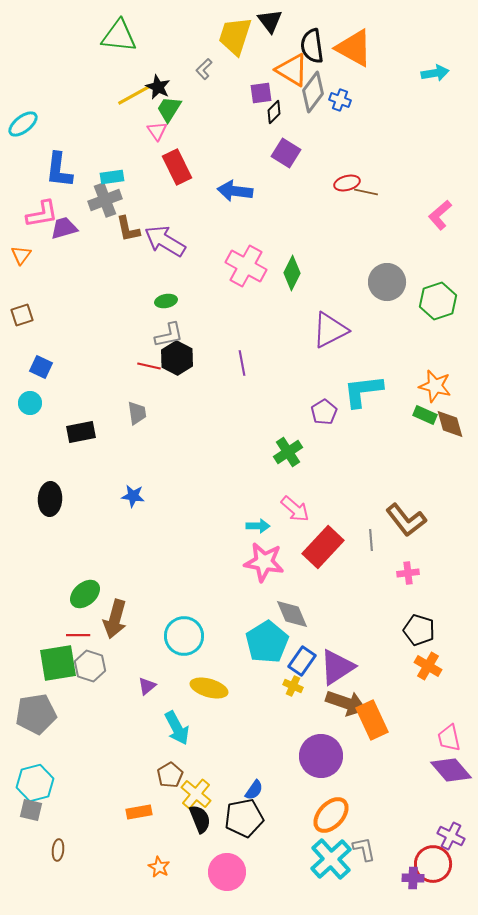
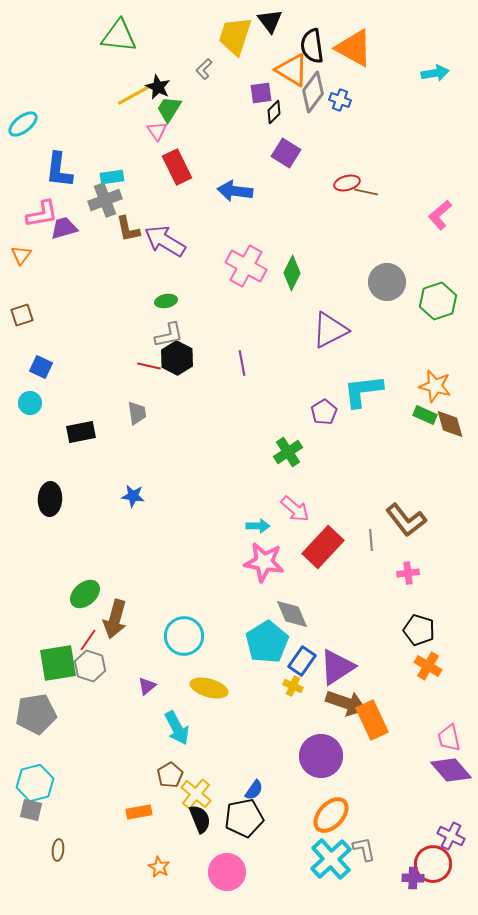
red line at (78, 635): moved 10 px right, 5 px down; rotated 55 degrees counterclockwise
